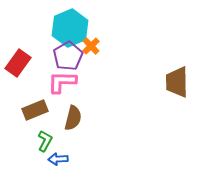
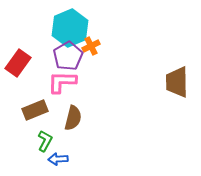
orange cross: rotated 18 degrees clockwise
